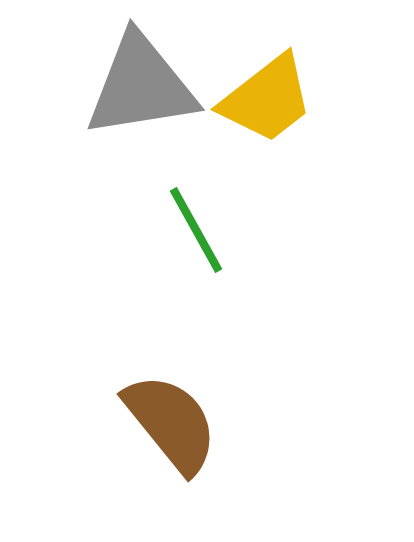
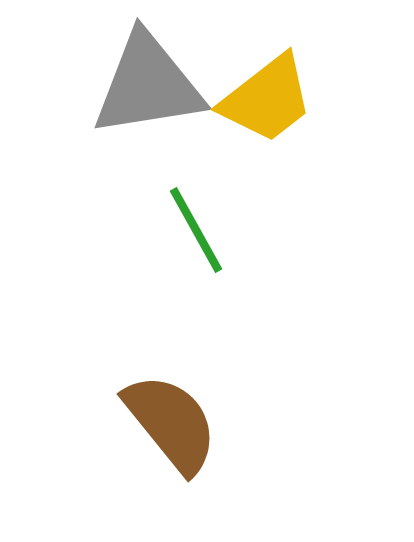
gray triangle: moved 7 px right, 1 px up
